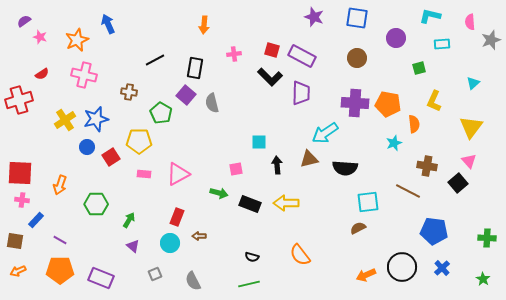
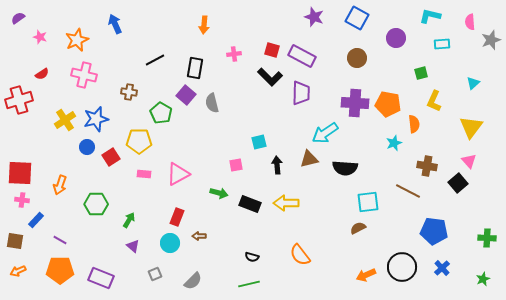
blue square at (357, 18): rotated 20 degrees clockwise
purple semicircle at (24, 21): moved 6 px left, 3 px up
blue arrow at (108, 24): moved 7 px right
green square at (419, 68): moved 2 px right, 5 px down
cyan square at (259, 142): rotated 14 degrees counterclockwise
pink square at (236, 169): moved 4 px up
green star at (483, 279): rotated 16 degrees clockwise
gray semicircle at (193, 281): rotated 108 degrees counterclockwise
